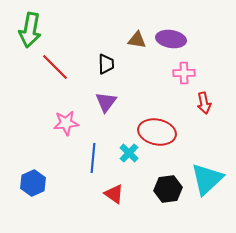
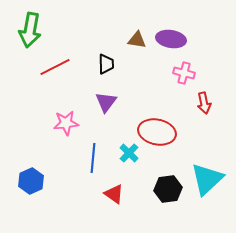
red line: rotated 72 degrees counterclockwise
pink cross: rotated 15 degrees clockwise
blue hexagon: moved 2 px left, 2 px up
